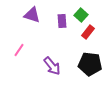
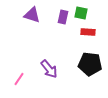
green square: moved 2 px up; rotated 32 degrees counterclockwise
purple rectangle: moved 1 px right, 4 px up; rotated 16 degrees clockwise
red rectangle: rotated 56 degrees clockwise
pink line: moved 29 px down
purple arrow: moved 3 px left, 3 px down
